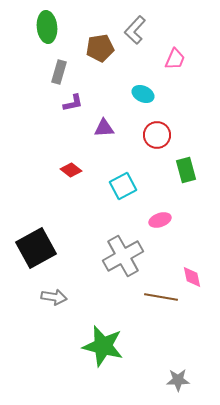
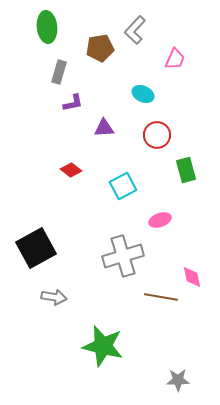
gray cross: rotated 12 degrees clockwise
